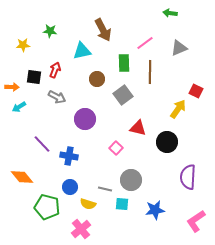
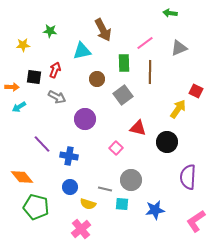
green pentagon: moved 11 px left
